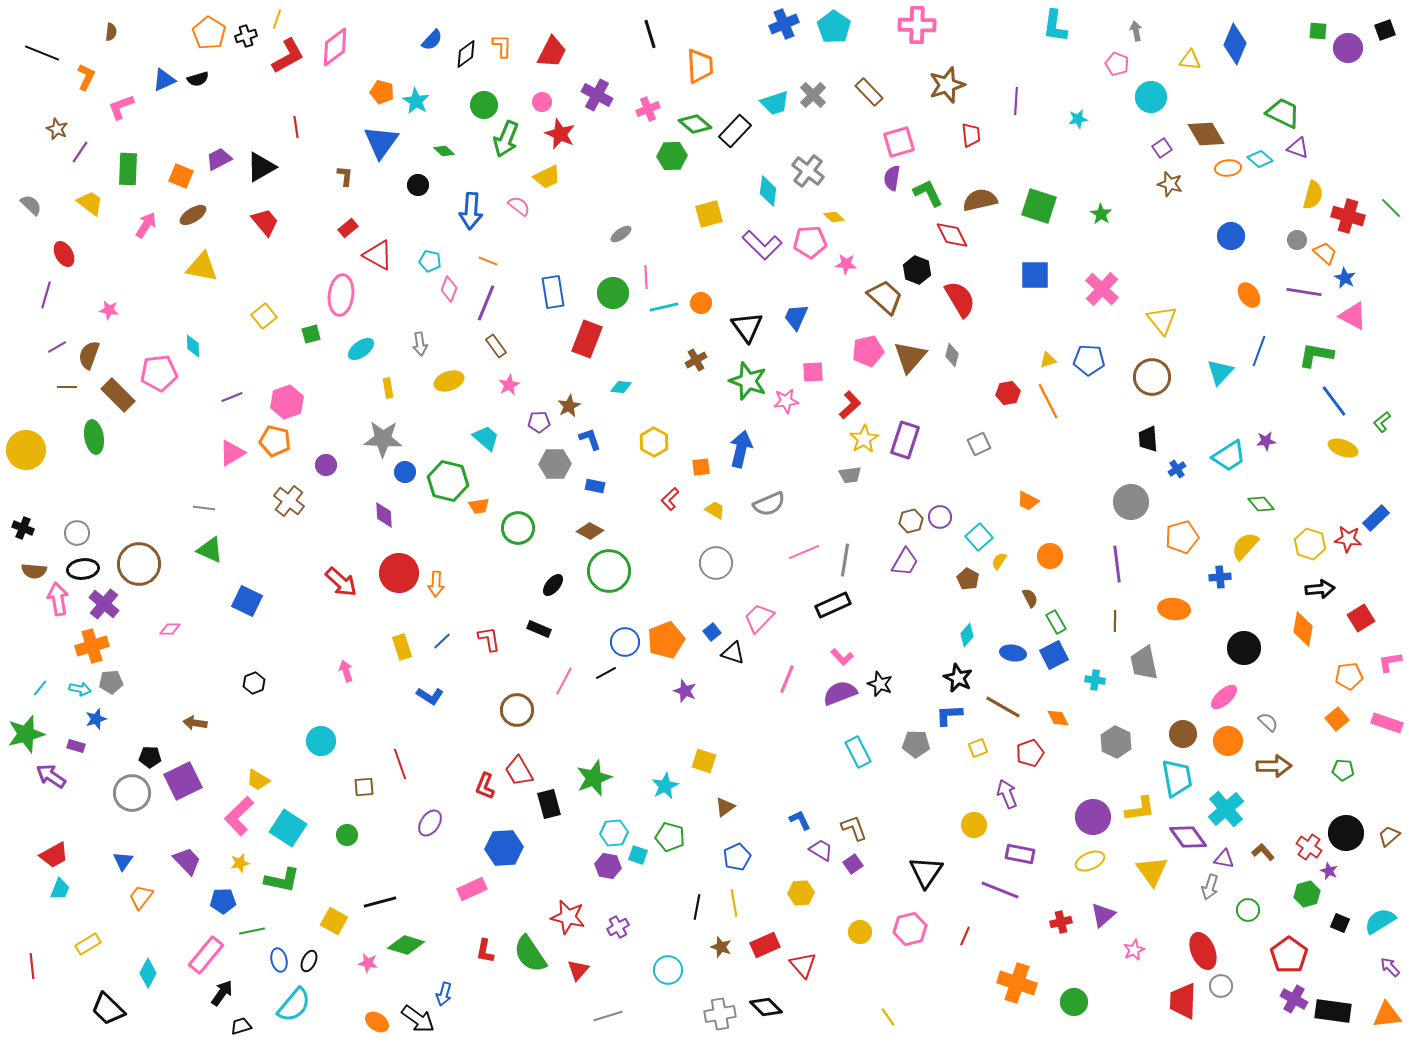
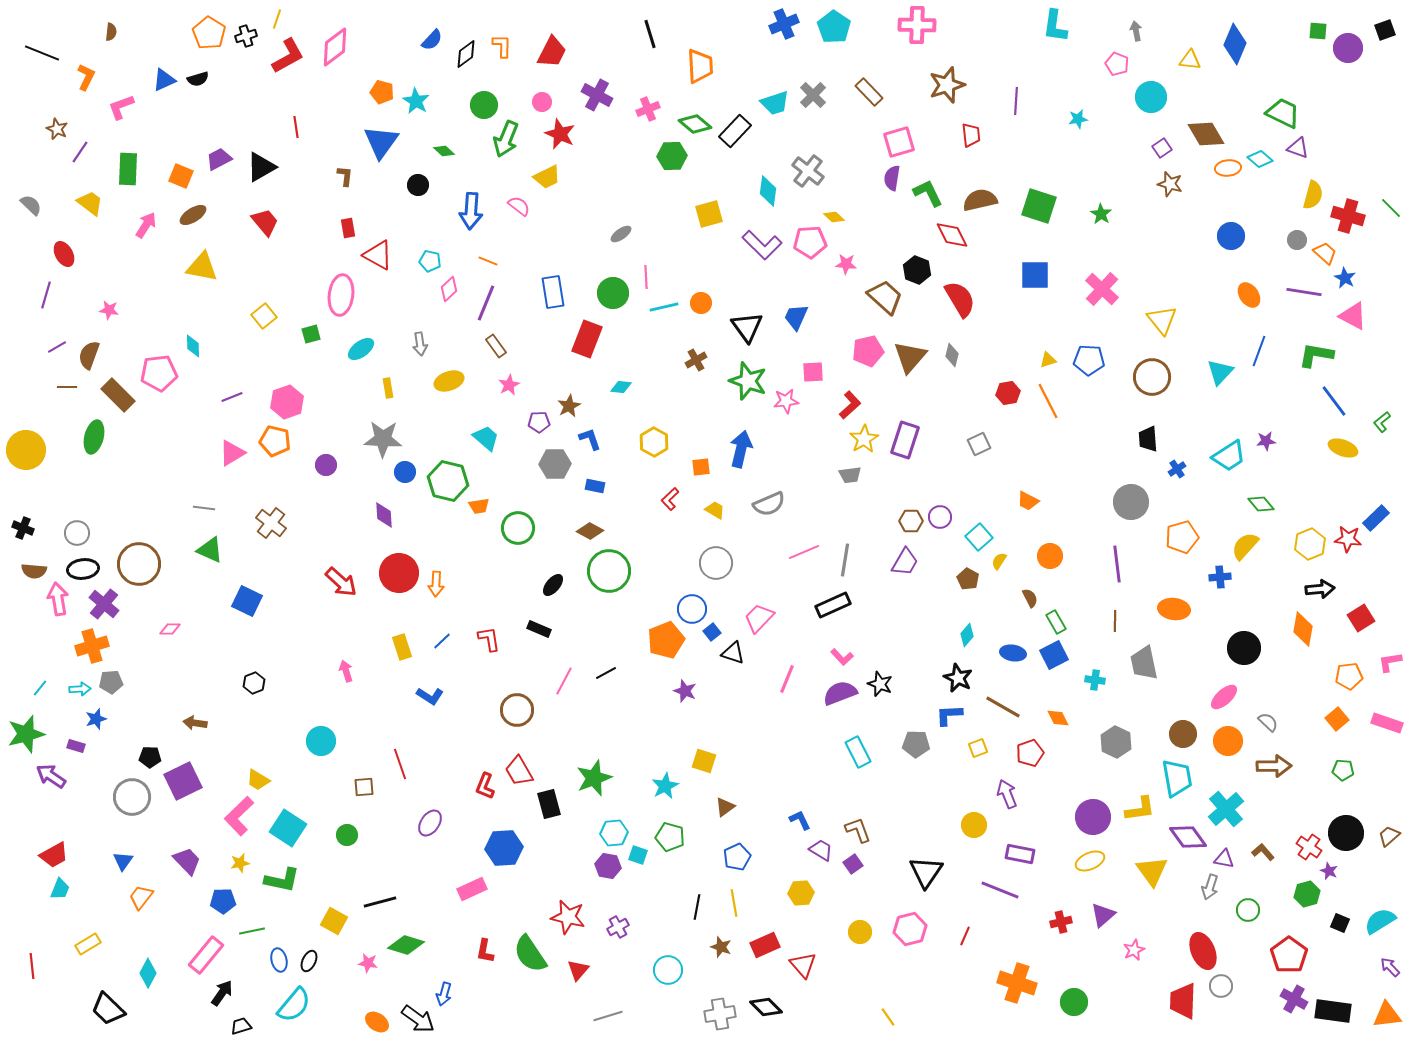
red rectangle at (348, 228): rotated 60 degrees counterclockwise
pink diamond at (449, 289): rotated 25 degrees clockwise
green ellipse at (94, 437): rotated 24 degrees clockwise
brown cross at (289, 501): moved 18 px left, 22 px down
brown hexagon at (911, 521): rotated 15 degrees clockwise
yellow hexagon at (1310, 544): rotated 20 degrees clockwise
blue circle at (625, 642): moved 67 px right, 33 px up
cyan arrow at (80, 689): rotated 15 degrees counterclockwise
gray circle at (132, 793): moved 4 px down
brown L-shape at (854, 828): moved 4 px right, 2 px down
